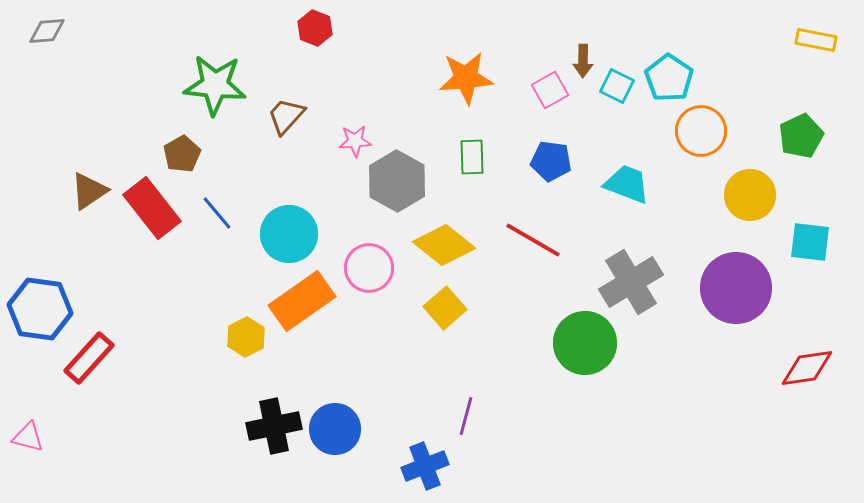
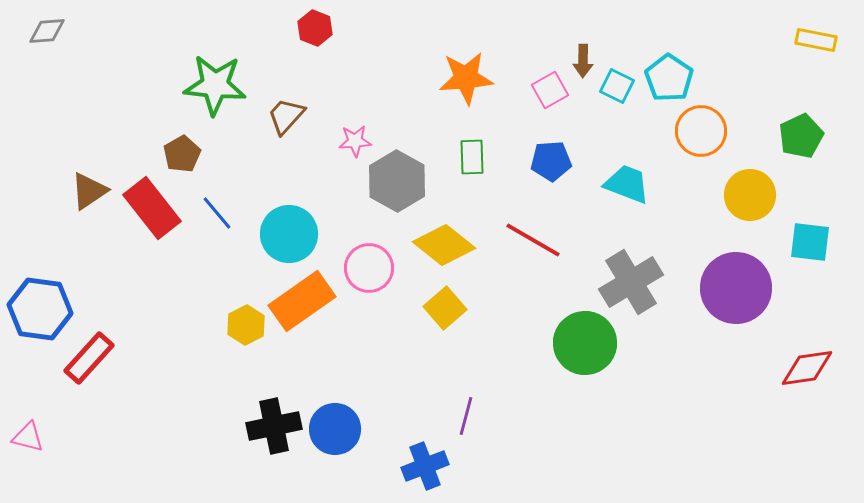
blue pentagon at (551, 161): rotated 12 degrees counterclockwise
yellow hexagon at (246, 337): moved 12 px up
